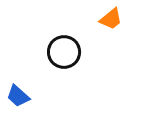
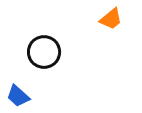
black circle: moved 20 px left
